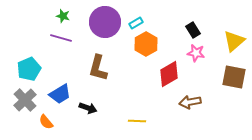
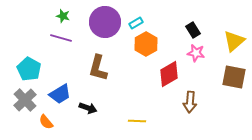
cyan pentagon: rotated 20 degrees counterclockwise
brown arrow: rotated 75 degrees counterclockwise
